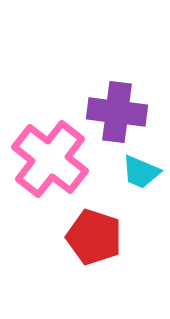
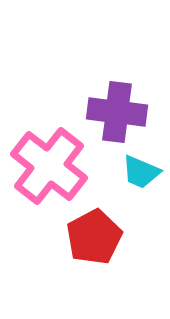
pink cross: moved 1 px left, 7 px down
red pentagon: rotated 26 degrees clockwise
